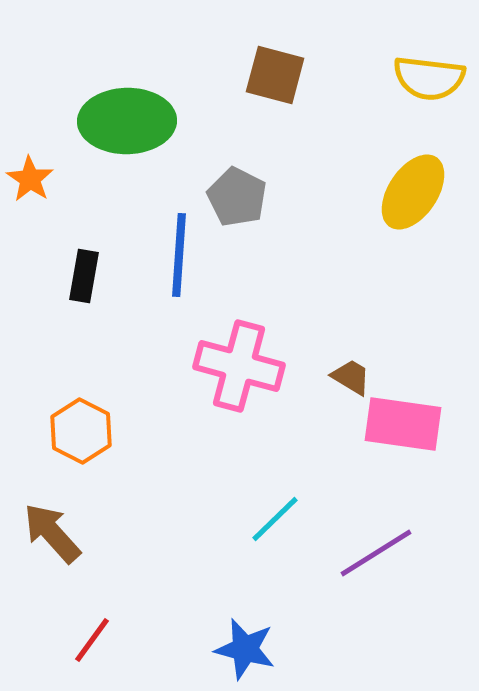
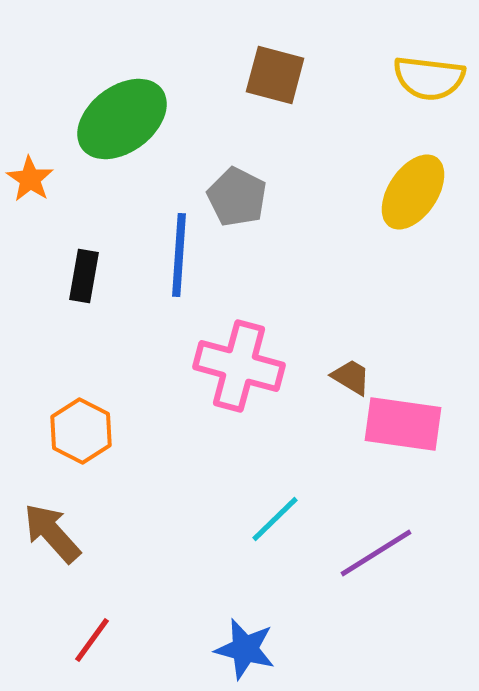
green ellipse: moved 5 px left, 2 px up; rotated 36 degrees counterclockwise
